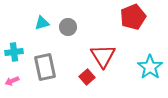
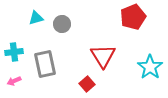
cyan triangle: moved 6 px left, 5 px up
gray circle: moved 6 px left, 3 px up
gray rectangle: moved 3 px up
red square: moved 7 px down
pink arrow: moved 2 px right
